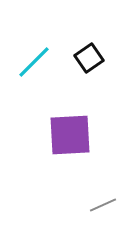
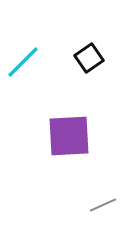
cyan line: moved 11 px left
purple square: moved 1 px left, 1 px down
